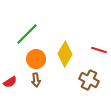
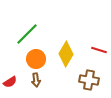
yellow diamond: moved 1 px right
brown cross: rotated 18 degrees counterclockwise
